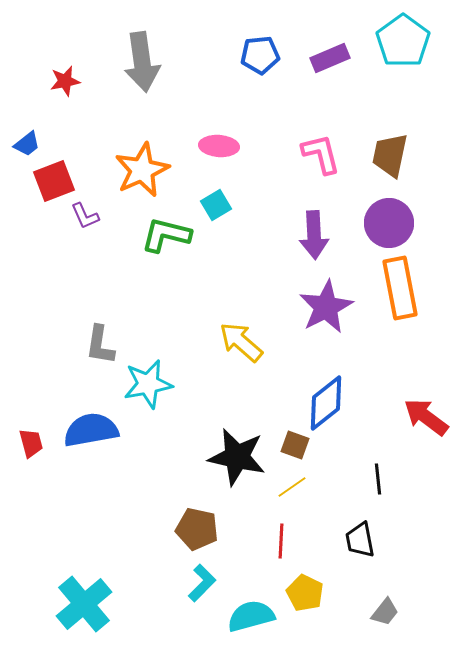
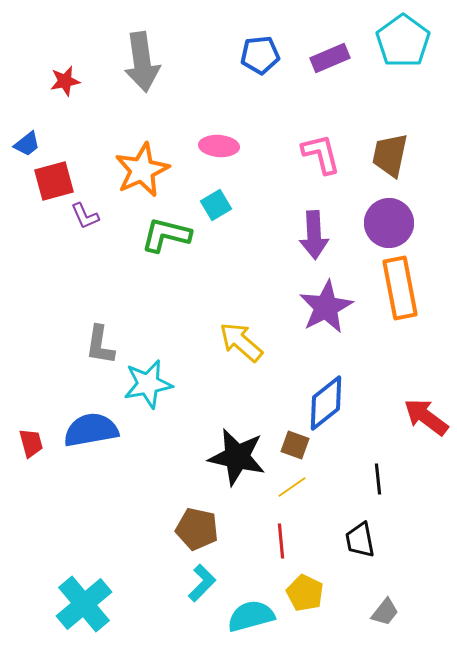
red square: rotated 6 degrees clockwise
red line: rotated 8 degrees counterclockwise
